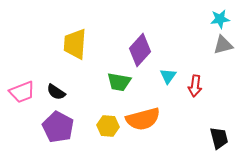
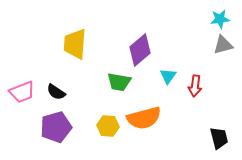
purple diamond: rotated 8 degrees clockwise
orange semicircle: moved 1 px right, 1 px up
purple pentagon: moved 2 px left; rotated 28 degrees clockwise
